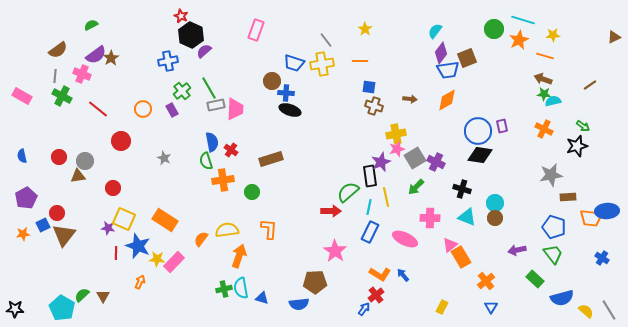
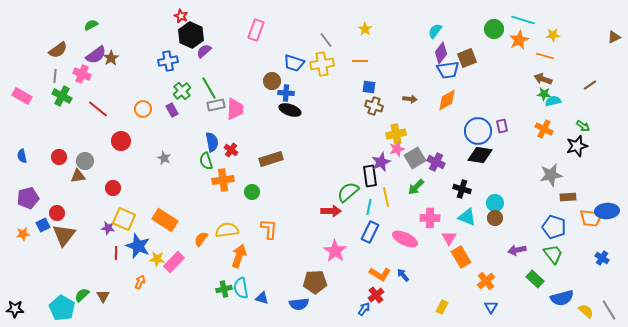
purple pentagon at (26, 198): moved 2 px right; rotated 15 degrees clockwise
pink triangle at (450, 245): moved 1 px left, 7 px up; rotated 21 degrees counterclockwise
